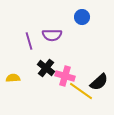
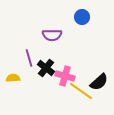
purple line: moved 17 px down
